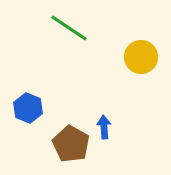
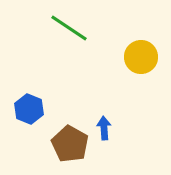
blue hexagon: moved 1 px right, 1 px down
blue arrow: moved 1 px down
brown pentagon: moved 1 px left
